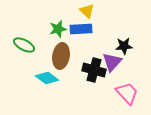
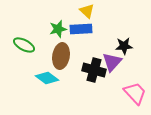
pink trapezoid: moved 8 px right
